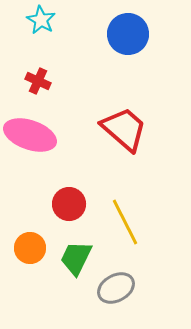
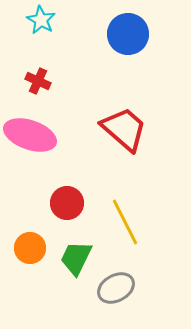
red circle: moved 2 px left, 1 px up
